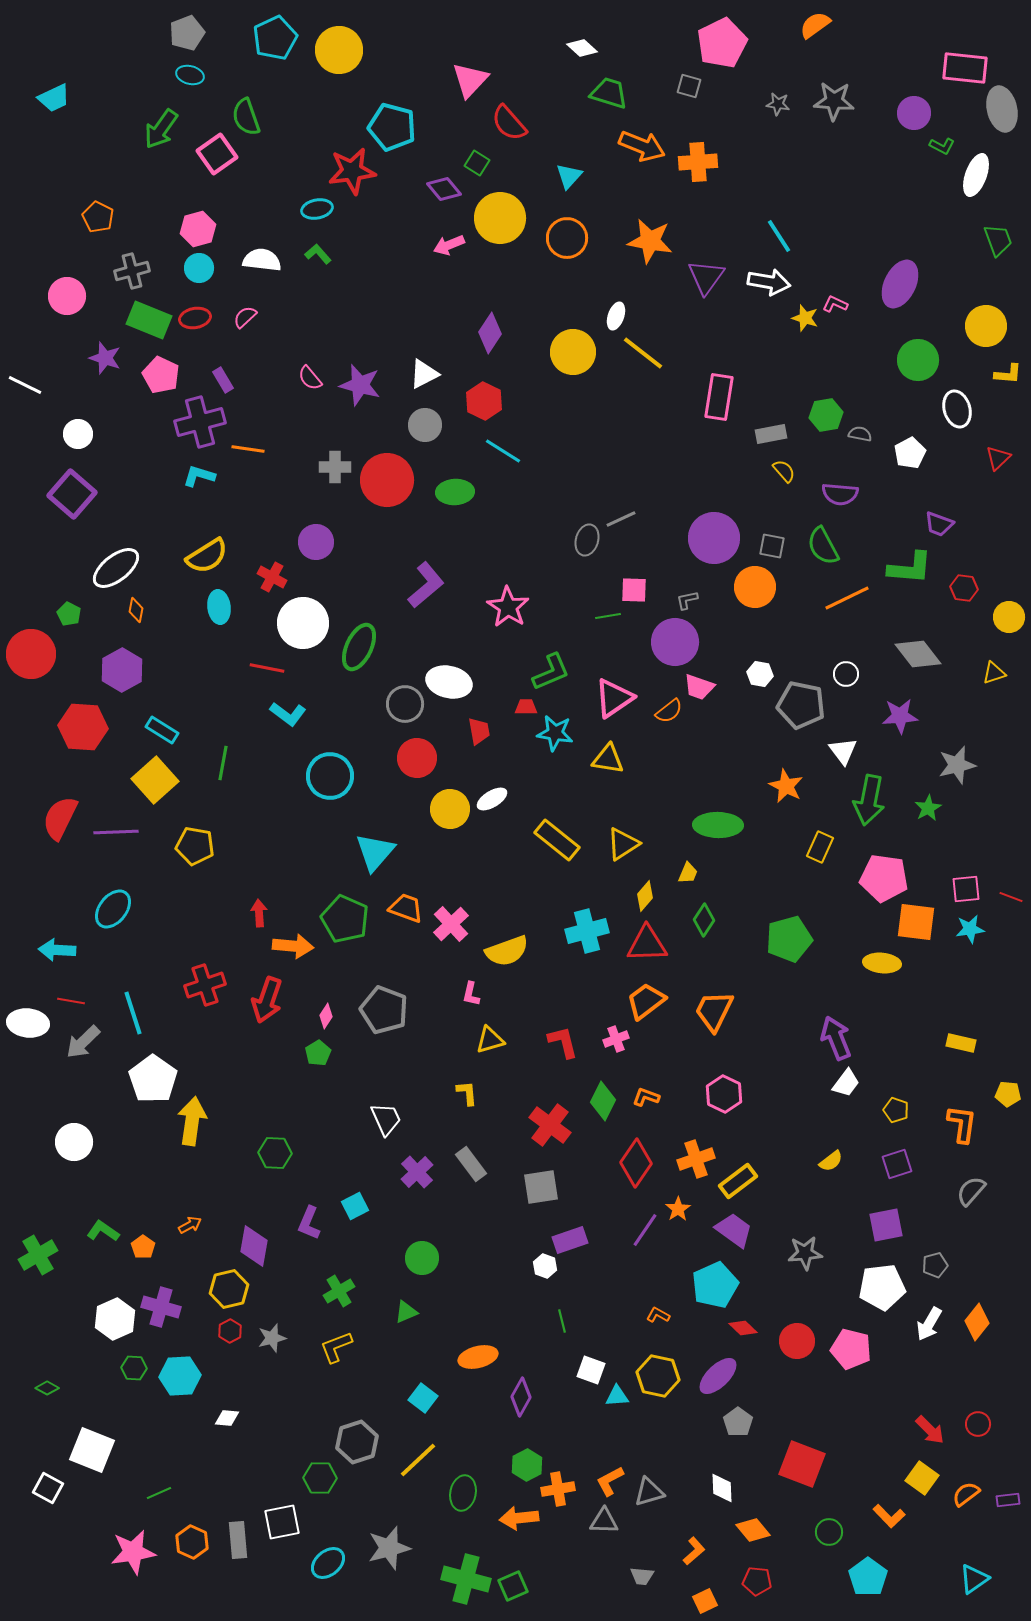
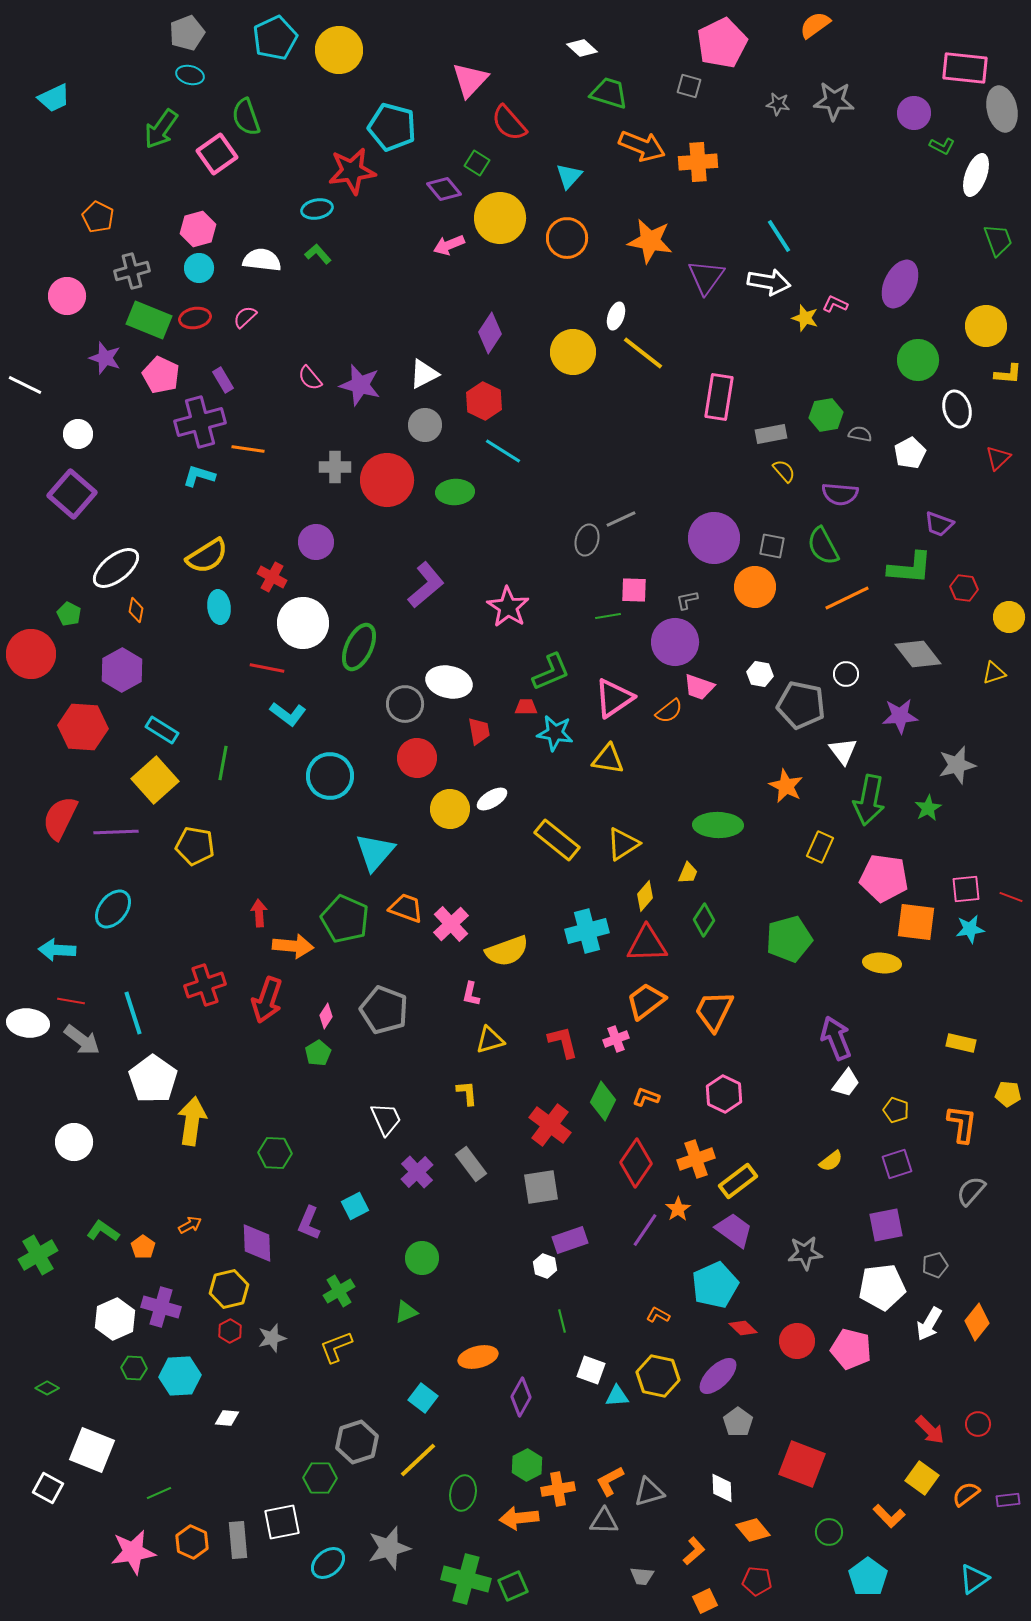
gray arrow at (83, 1042): moved 1 px left, 2 px up; rotated 99 degrees counterclockwise
purple diamond at (254, 1246): moved 3 px right, 3 px up; rotated 12 degrees counterclockwise
